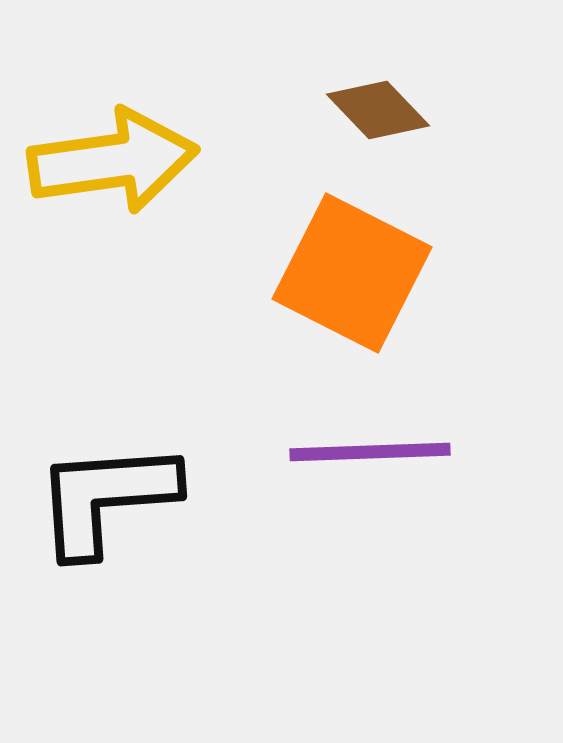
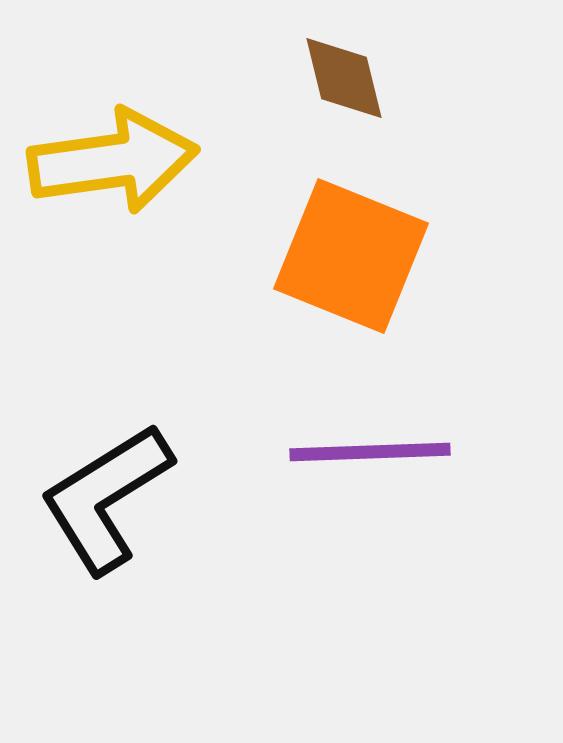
brown diamond: moved 34 px left, 32 px up; rotated 30 degrees clockwise
orange square: moved 1 px left, 17 px up; rotated 5 degrees counterclockwise
black L-shape: rotated 28 degrees counterclockwise
